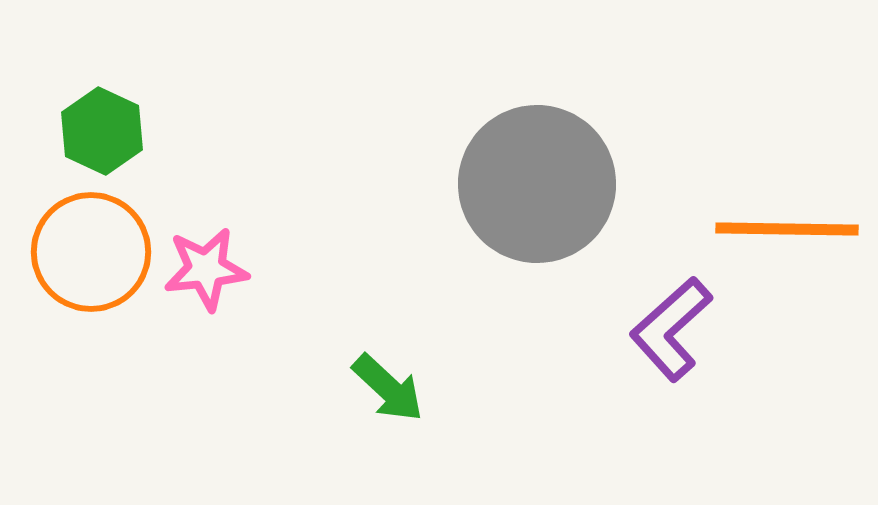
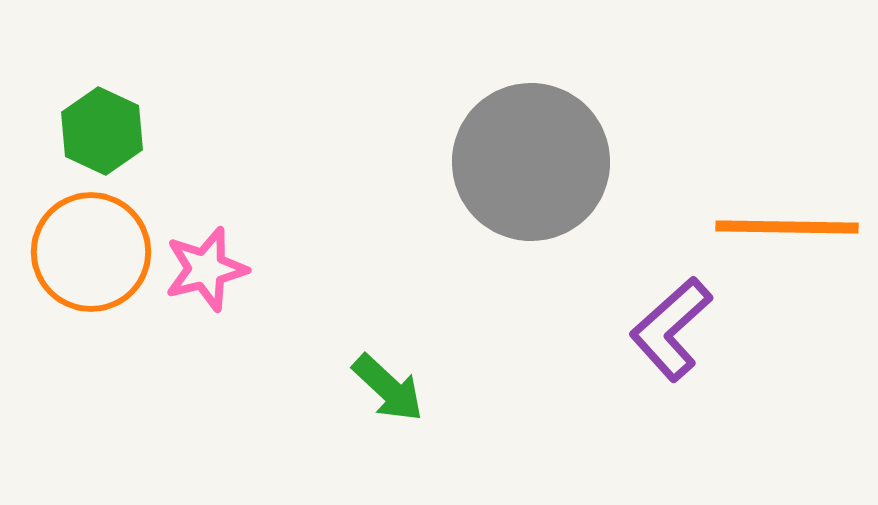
gray circle: moved 6 px left, 22 px up
orange line: moved 2 px up
pink star: rotated 8 degrees counterclockwise
